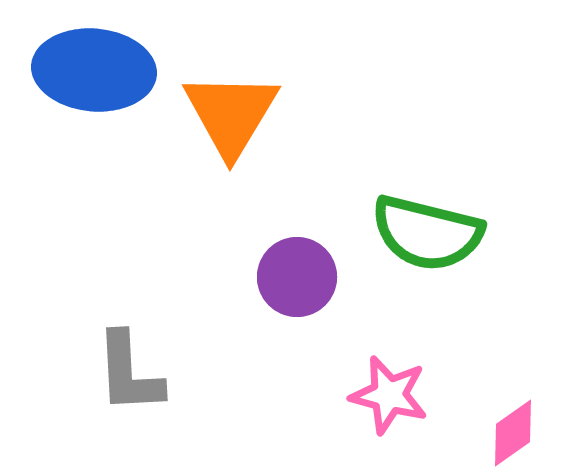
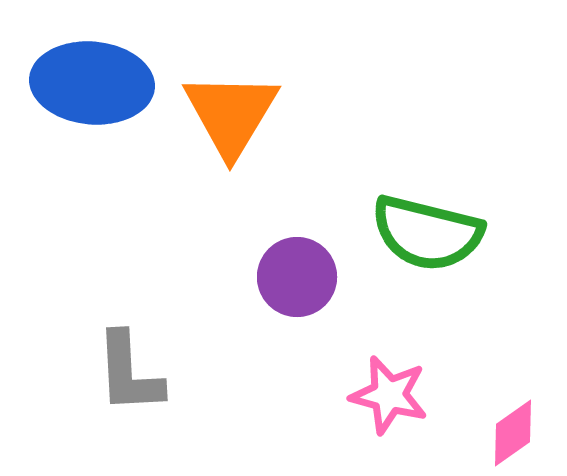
blue ellipse: moved 2 px left, 13 px down
